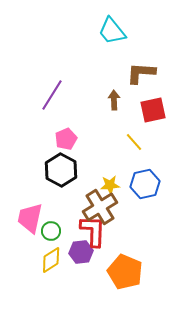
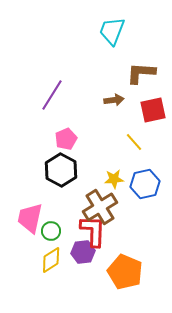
cyan trapezoid: rotated 60 degrees clockwise
brown arrow: rotated 84 degrees clockwise
yellow star: moved 4 px right, 6 px up
purple hexagon: moved 2 px right
